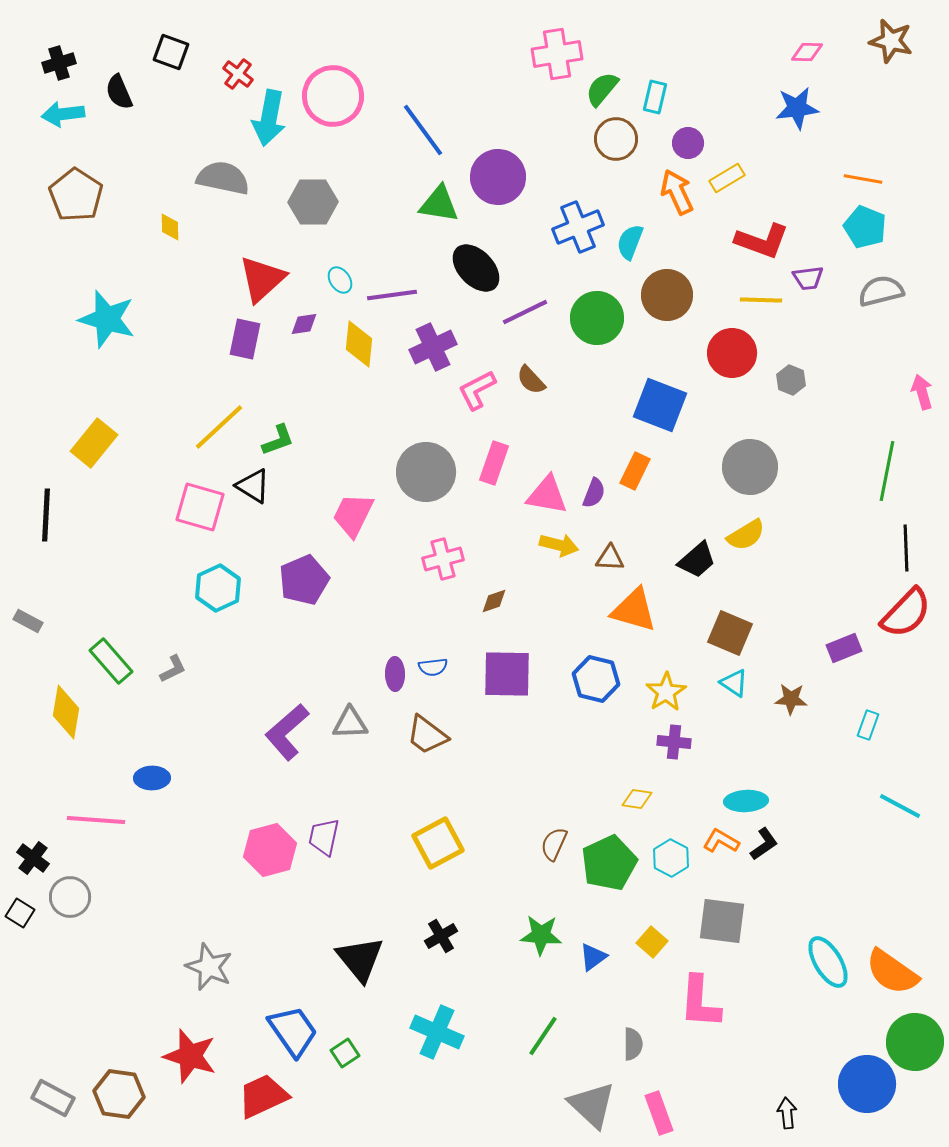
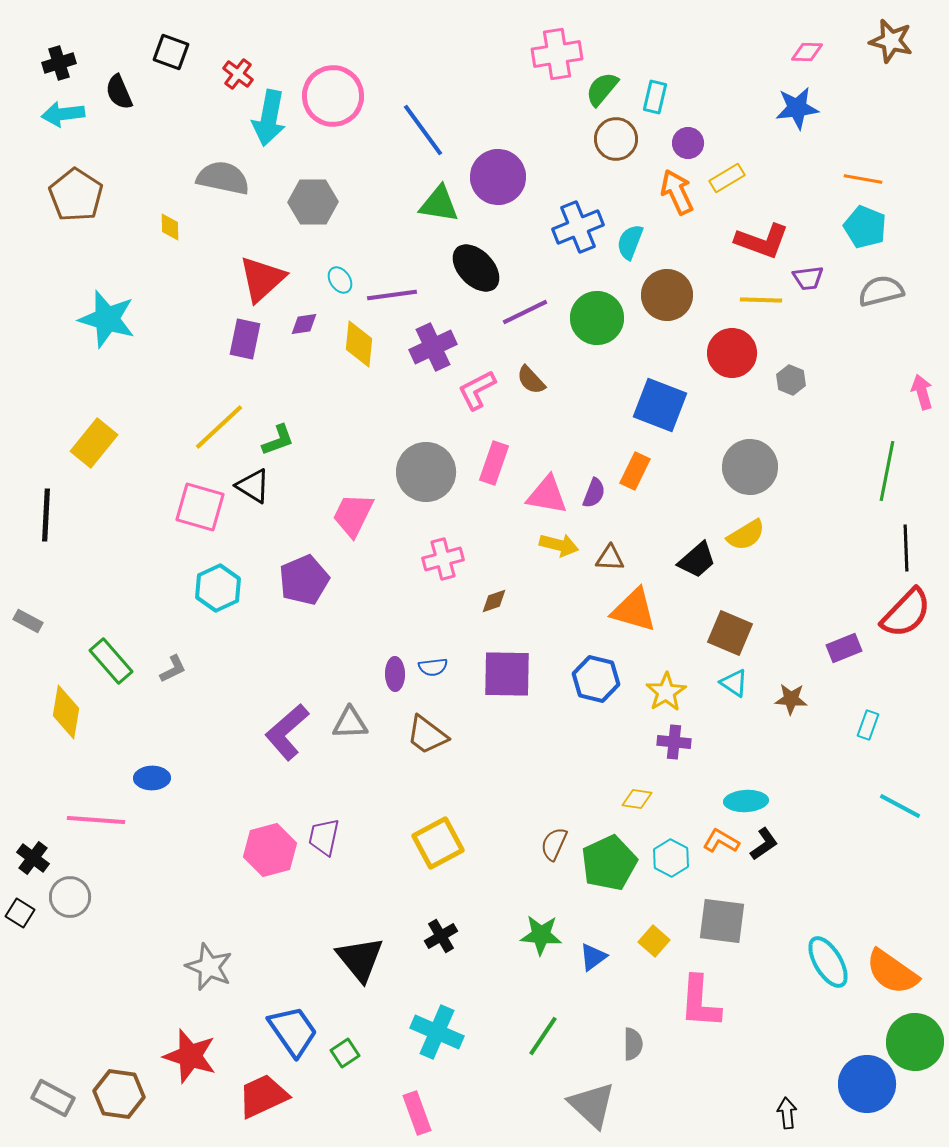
yellow square at (652, 942): moved 2 px right, 1 px up
pink rectangle at (659, 1113): moved 242 px left
